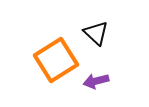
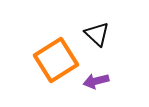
black triangle: moved 1 px right, 1 px down
